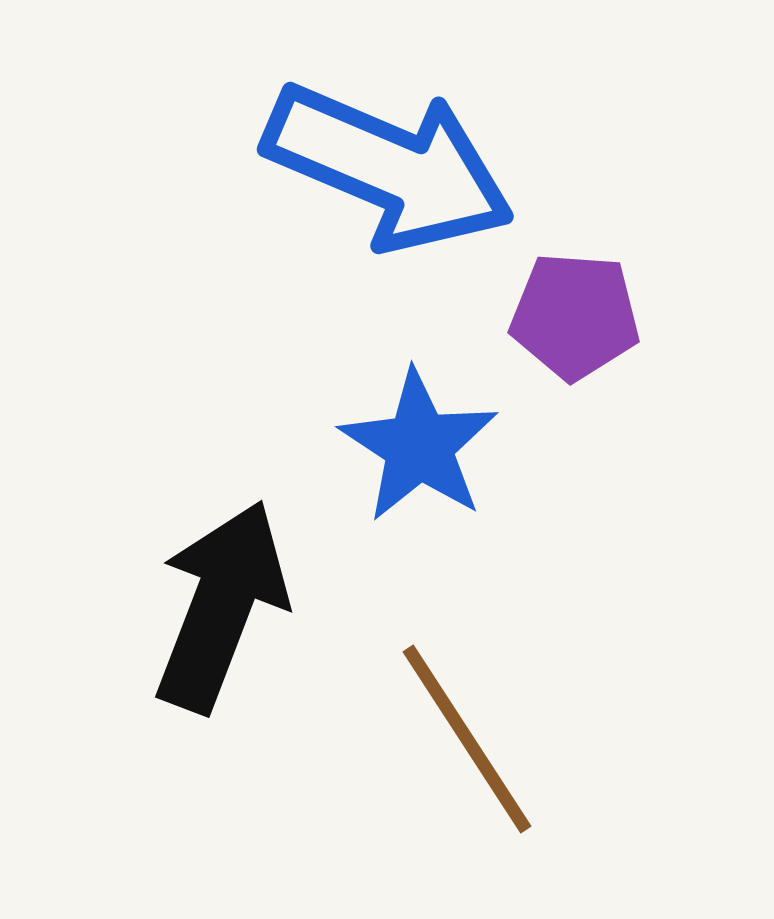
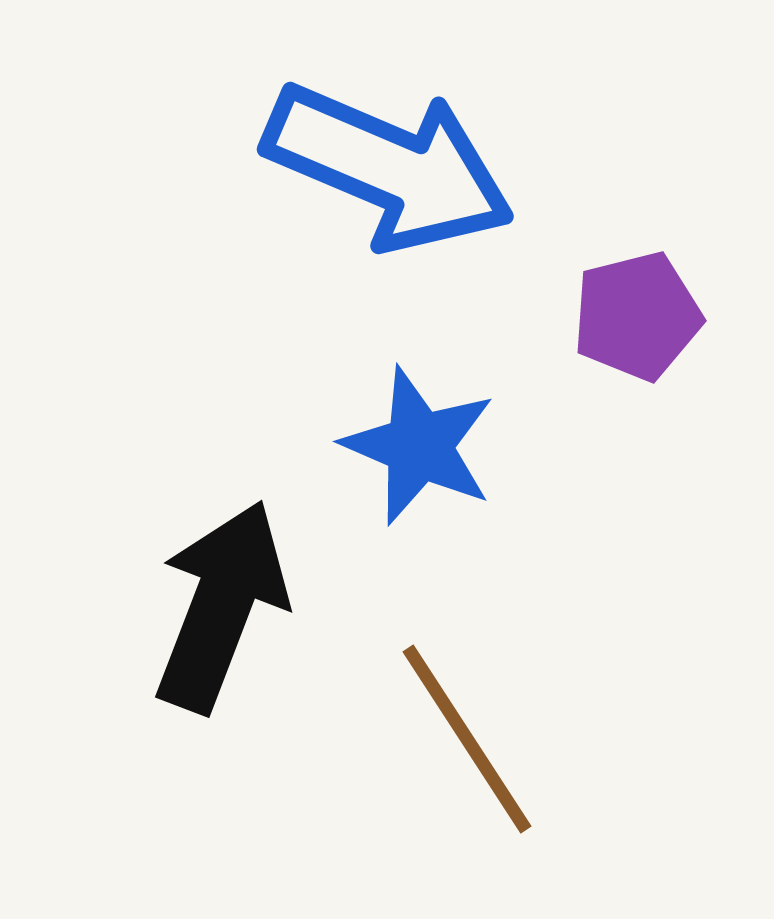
purple pentagon: moved 62 px right; rotated 18 degrees counterclockwise
blue star: rotated 10 degrees counterclockwise
